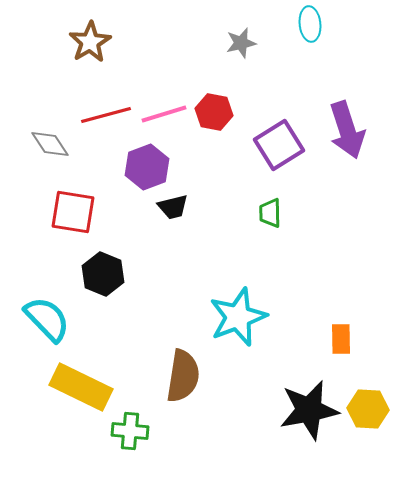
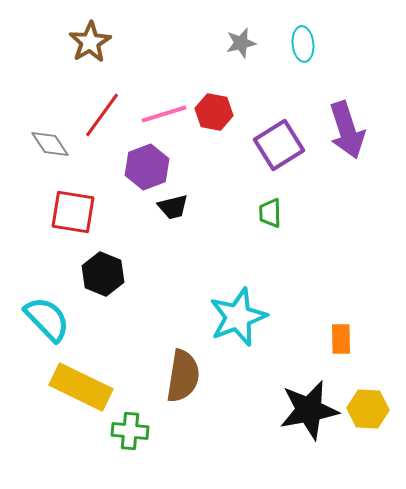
cyan ellipse: moved 7 px left, 20 px down
red line: moved 4 px left; rotated 39 degrees counterclockwise
